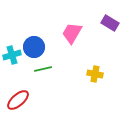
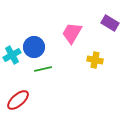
cyan cross: rotated 12 degrees counterclockwise
yellow cross: moved 14 px up
